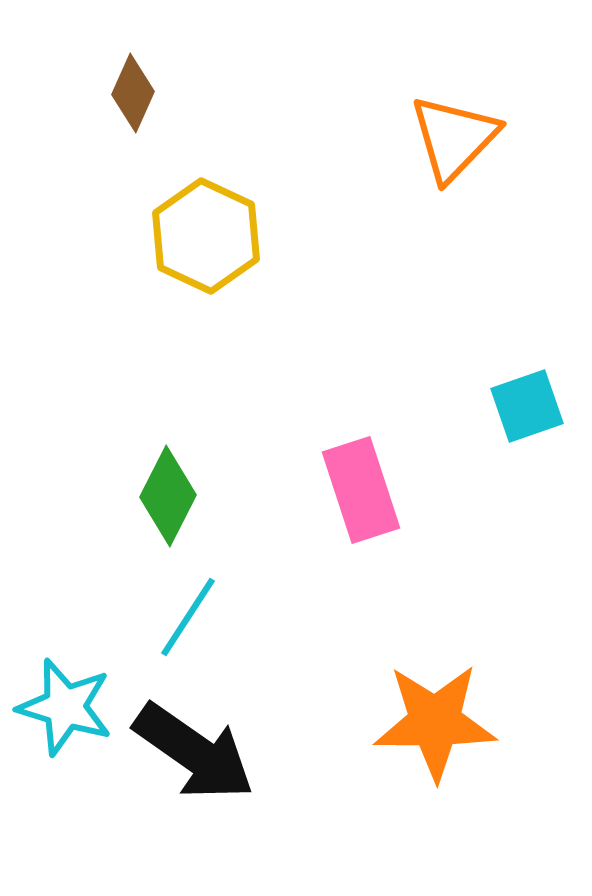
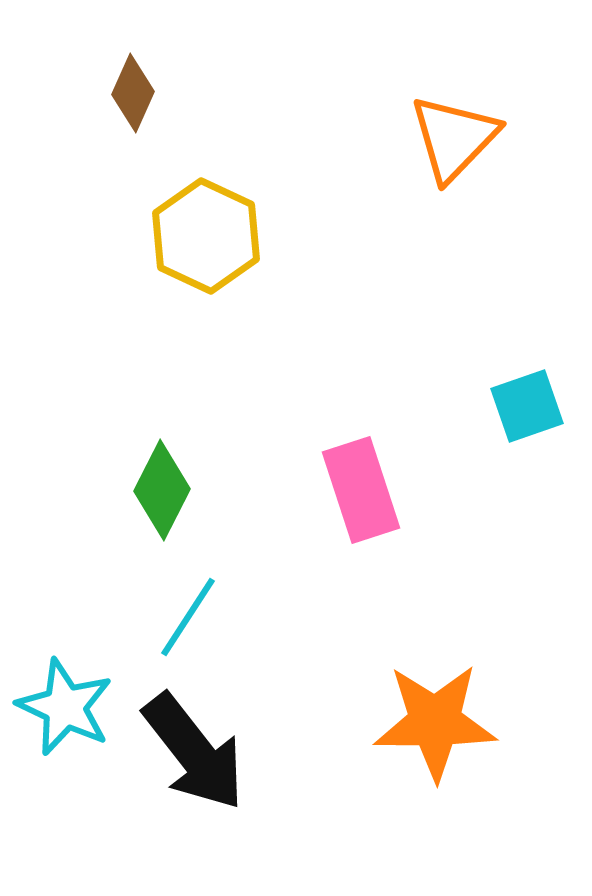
green diamond: moved 6 px left, 6 px up
cyan star: rotated 8 degrees clockwise
black arrow: rotated 17 degrees clockwise
